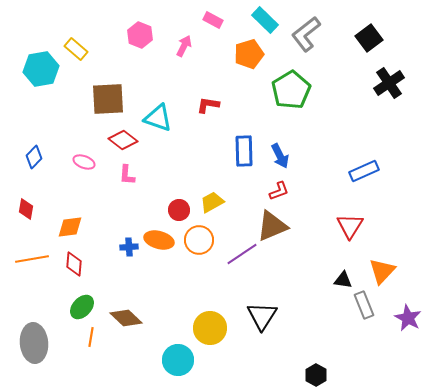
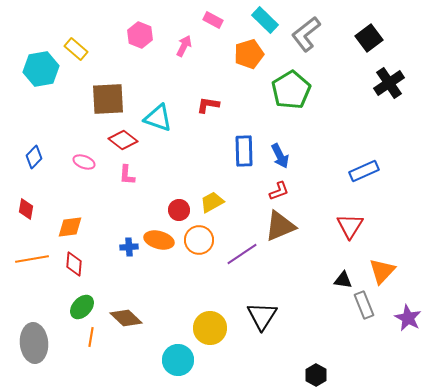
brown triangle at (272, 226): moved 8 px right
